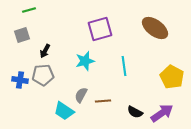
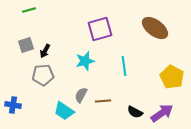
gray square: moved 4 px right, 10 px down
blue cross: moved 7 px left, 25 px down
